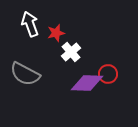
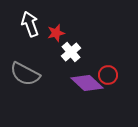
red circle: moved 1 px down
purple diamond: rotated 40 degrees clockwise
